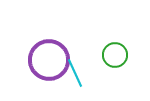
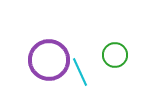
cyan line: moved 5 px right, 1 px up
